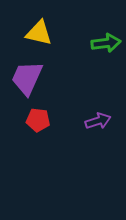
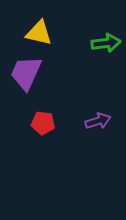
purple trapezoid: moved 1 px left, 5 px up
red pentagon: moved 5 px right, 3 px down
